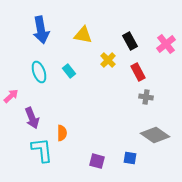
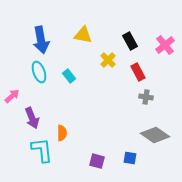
blue arrow: moved 10 px down
pink cross: moved 1 px left, 1 px down
cyan rectangle: moved 5 px down
pink arrow: moved 1 px right
